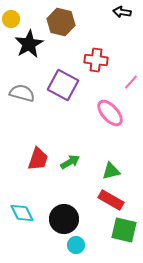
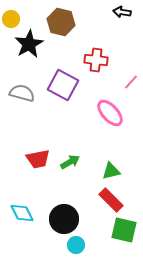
red trapezoid: rotated 60 degrees clockwise
red rectangle: rotated 15 degrees clockwise
